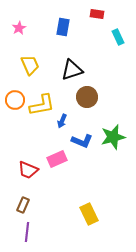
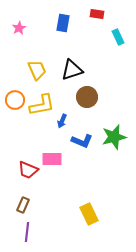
blue rectangle: moved 4 px up
yellow trapezoid: moved 7 px right, 5 px down
green star: moved 1 px right
pink rectangle: moved 5 px left; rotated 24 degrees clockwise
